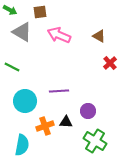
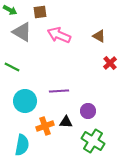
green cross: moved 2 px left
